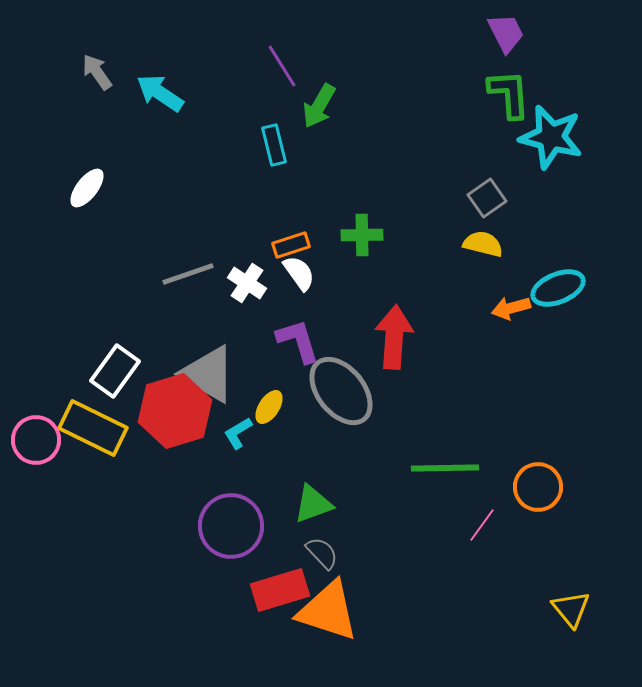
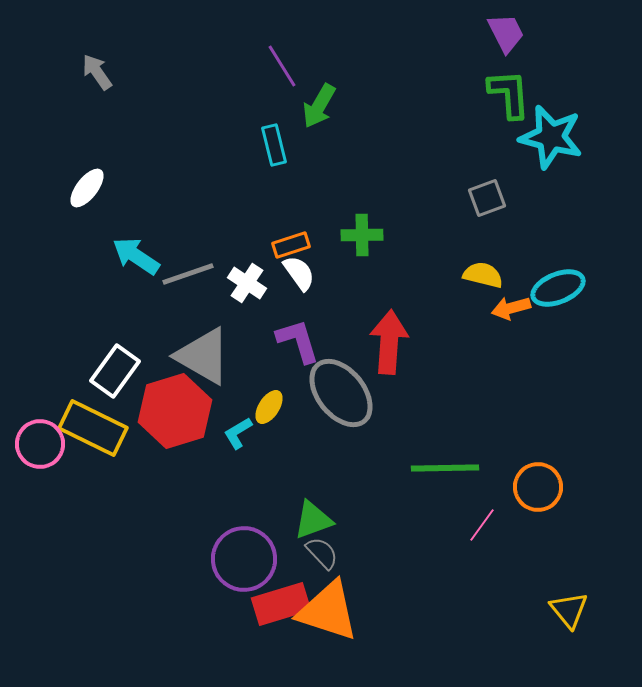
cyan arrow: moved 24 px left, 163 px down
gray square: rotated 15 degrees clockwise
yellow semicircle: moved 31 px down
red arrow: moved 5 px left, 5 px down
gray triangle: moved 5 px left, 18 px up
gray ellipse: moved 2 px down
pink circle: moved 4 px right, 4 px down
green triangle: moved 16 px down
purple circle: moved 13 px right, 33 px down
red rectangle: moved 1 px right, 14 px down
yellow triangle: moved 2 px left, 1 px down
